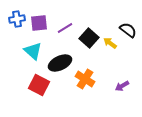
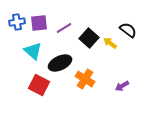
blue cross: moved 3 px down
purple line: moved 1 px left
